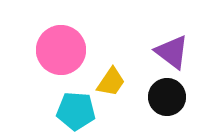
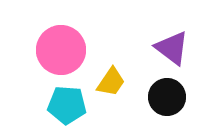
purple triangle: moved 4 px up
cyan pentagon: moved 9 px left, 6 px up
